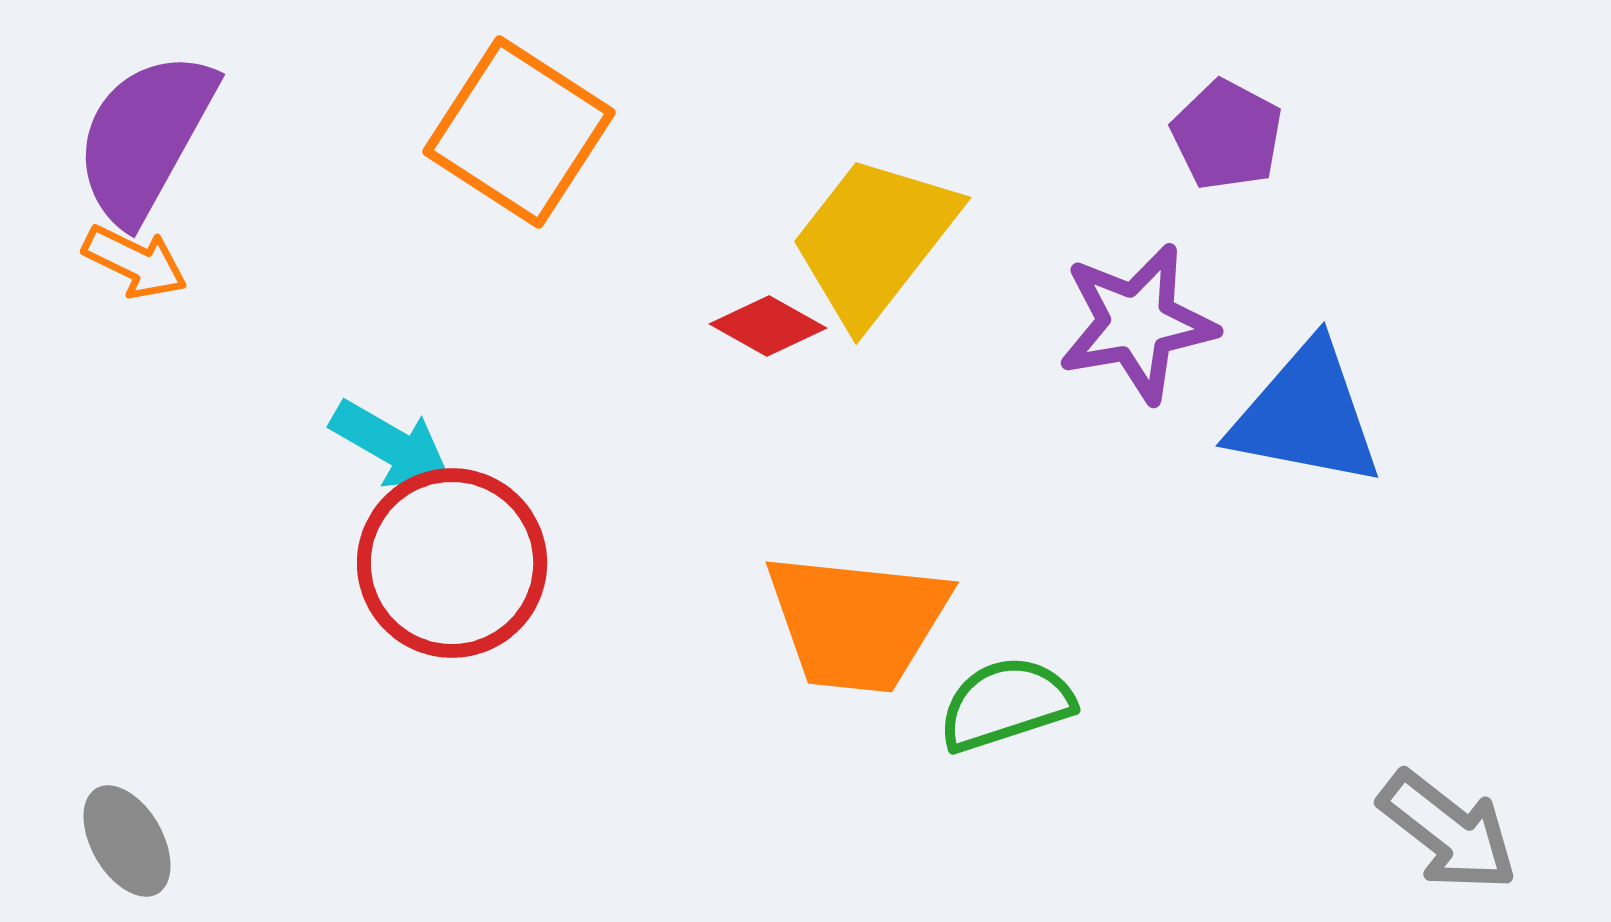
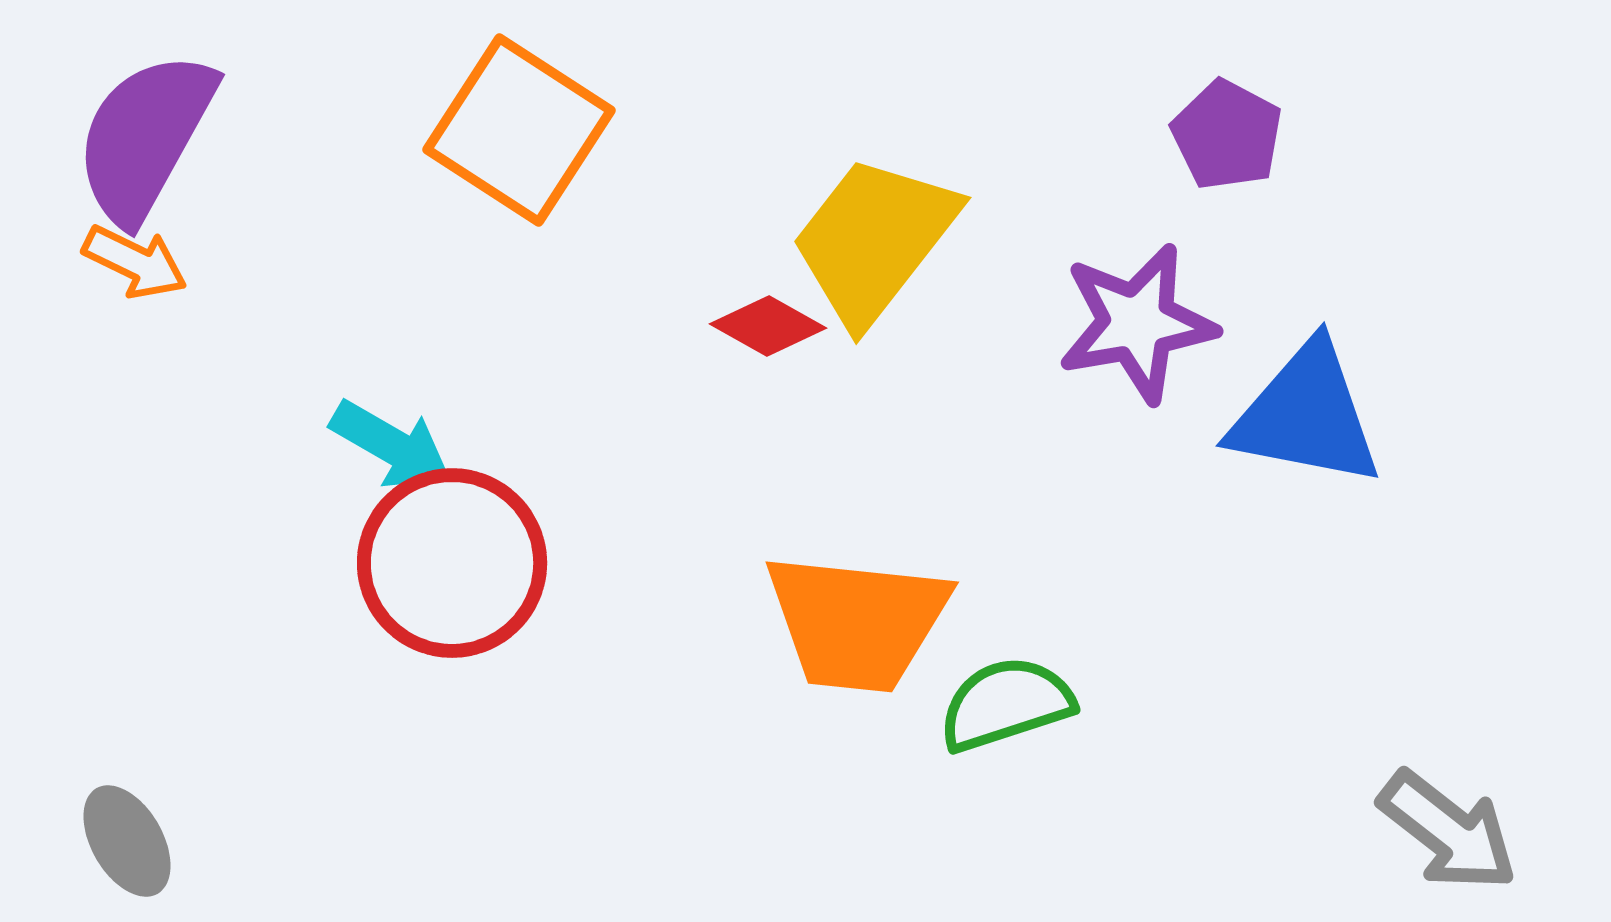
orange square: moved 2 px up
